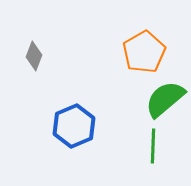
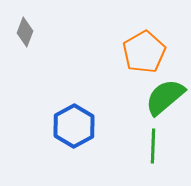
gray diamond: moved 9 px left, 24 px up
green semicircle: moved 2 px up
blue hexagon: rotated 6 degrees counterclockwise
